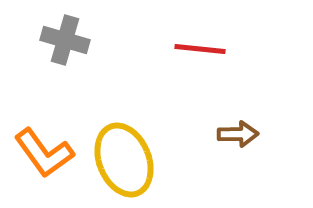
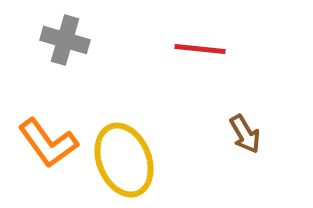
brown arrow: moved 7 px right; rotated 60 degrees clockwise
orange L-shape: moved 4 px right, 10 px up
